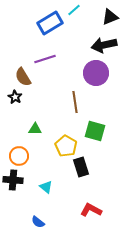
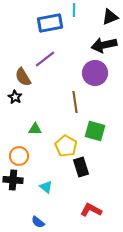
cyan line: rotated 48 degrees counterclockwise
blue rectangle: rotated 20 degrees clockwise
purple line: rotated 20 degrees counterclockwise
purple circle: moved 1 px left
